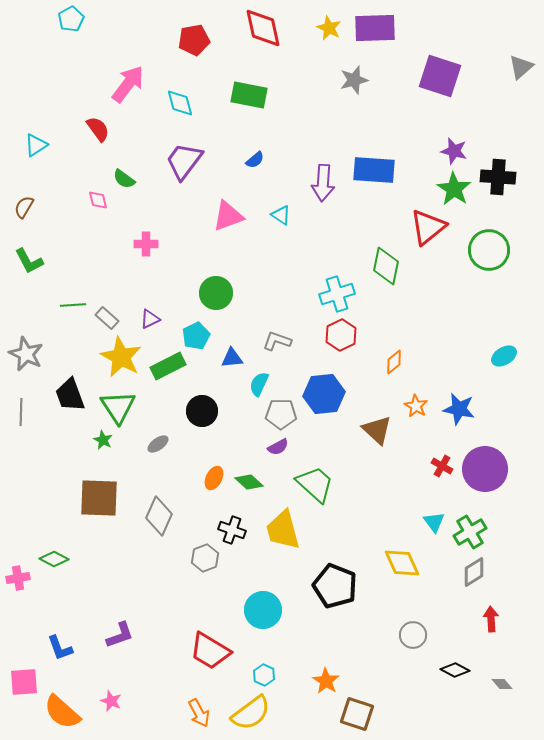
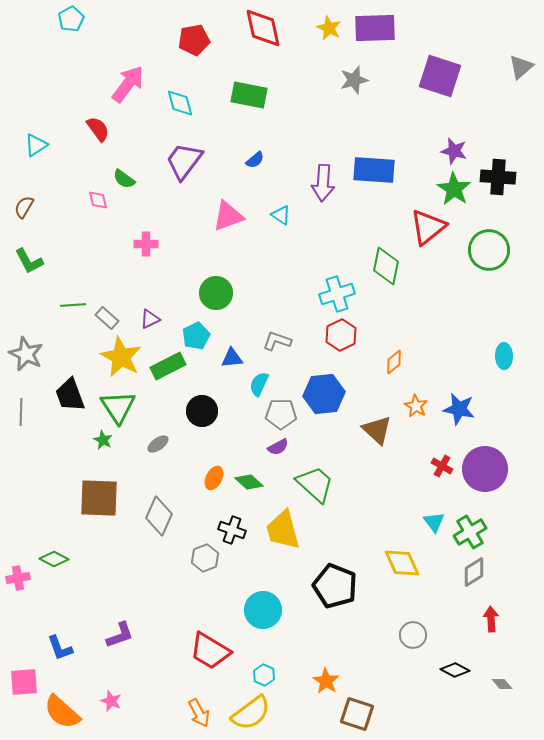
cyan ellipse at (504, 356): rotated 60 degrees counterclockwise
